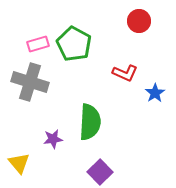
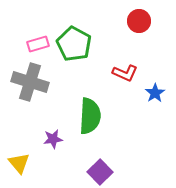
green semicircle: moved 6 px up
